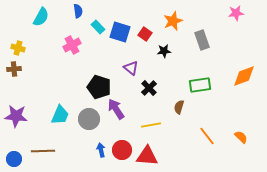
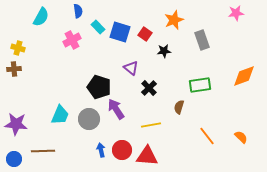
orange star: moved 1 px right, 1 px up
pink cross: moved 5 px up
purple star: moved 8 px down
